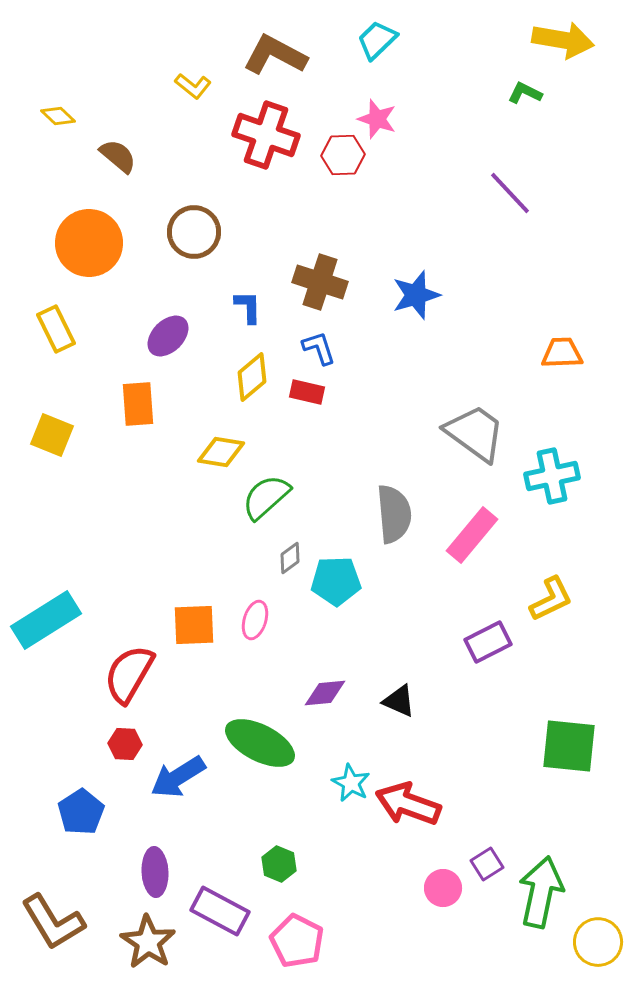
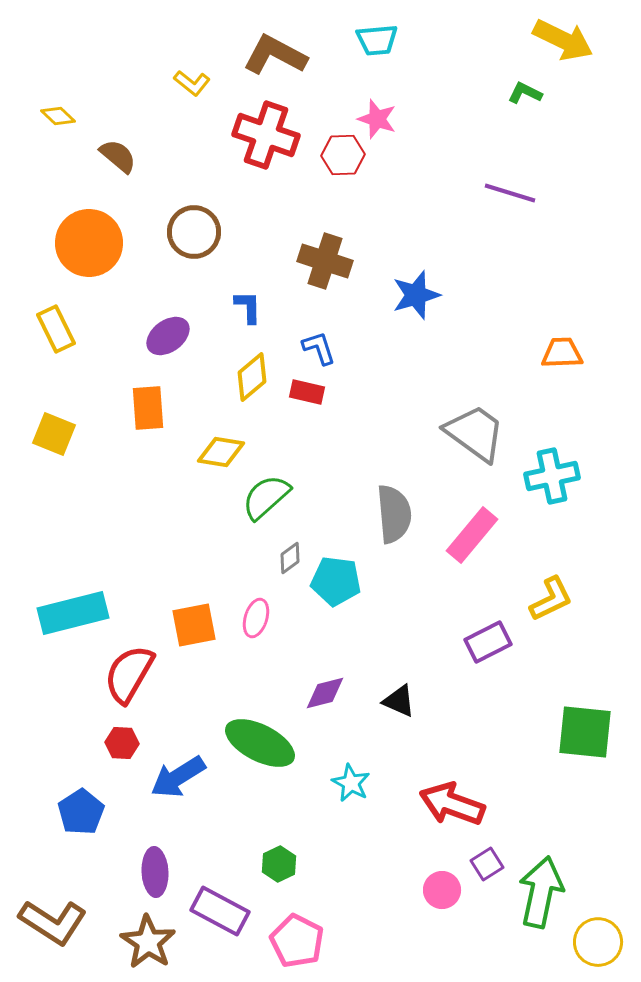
cyan trapezoid at (377, 40): rotated 141 degrees counterclockwise
yellow arrow at (563, 40): rotated 16 degrees clockwise
yellow L-shape at (193, 86): moved 1 px left, 3 px up
purple line at (510, 193): rotated 30 degrees counterclockwise
brown cross at (320, 282): moved 5 px right, 21 px up
purple ellipse at (168, 336): rotated 9 degrees clockwise
orange rectangle at (138, 404): moved 10 px right, 4 px down
yellow square at (52, 435): moved 2 px right, 1 px up
cyan pentagon at (336, 581): rotated 9 degrees clockwise
cyan rectangle at (46, 620): moved 27 px right, 7 px up; rotated 18 degrees clockwise
pink ellipse at (255, 620): moved 1 px right, 2 px up
orange square at (194, 625): rotated 9 degrees counterclockwise
purple diamond at (325, 693): rotated 9 degrees counterclockwise
red hexagon at (125, 744): moved 3 px left, 1 px up
green square at (569, 746): moved 16 px right, 14 px up
red arrow at (408, 804): moved 44 px right
green hexagon at (279, 864): rotated 12 degrees clockwise
pink circle at (443, 888): moved 1 px left, 2 px down
brown L-shape at (53, 922): rotated 26 degrees counterclockwise
